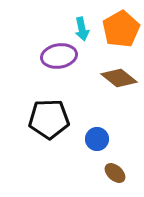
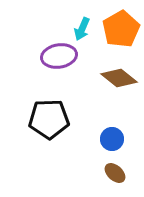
cyan arrow: rotated 35 degrees clockwise
blue circle: moved 15 px right
